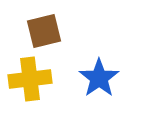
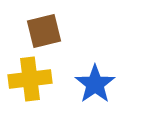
blue star: moved 4 px left, 6 px down
